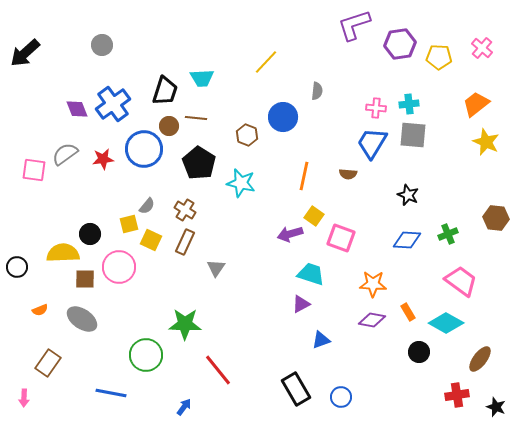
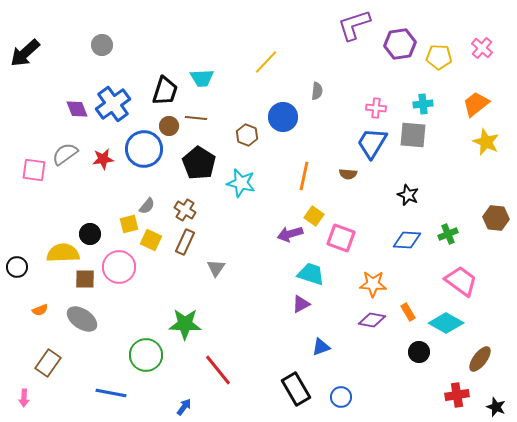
cyan cross at (409, 104): moved 14 px right
blue triangle at (321, 340): moved 7 px down
